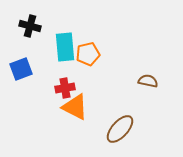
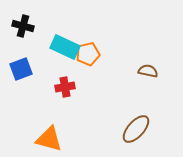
black cross: moved 7 px left
cyan rectangle: rotated 60 degrees counterclockwise
brown semicircle: moved 10 px up
red cross: moved 1 px up
orange triangle: moved 26 px left, 32 px down; rotated 12 degrees counterclockwise
brown ellipse: moved 16 px right
